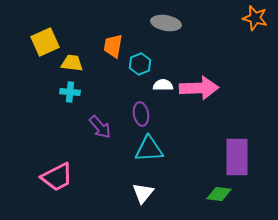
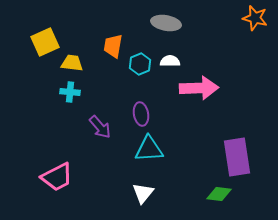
white semicircle: moved 7 px right, 24 px up
purple rectangle: rotated 9 degrees counterclockwise
